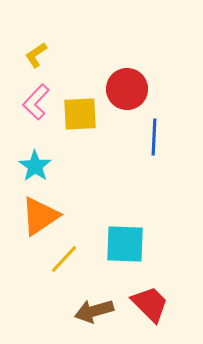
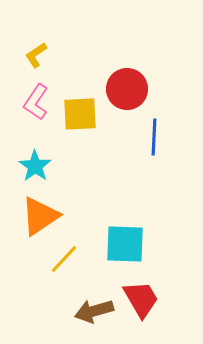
pink L-shape: rotated 9 degrees counterclockwise
red trapezoid: moved 9 px left, 5 px up; rotated 15 degrees clockwise
